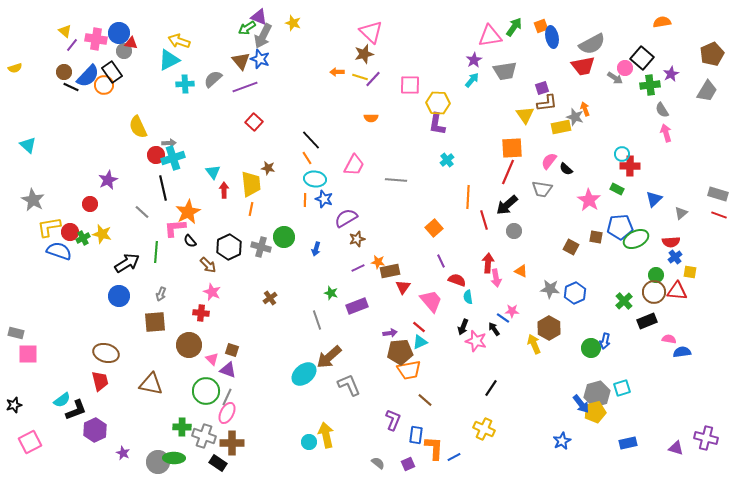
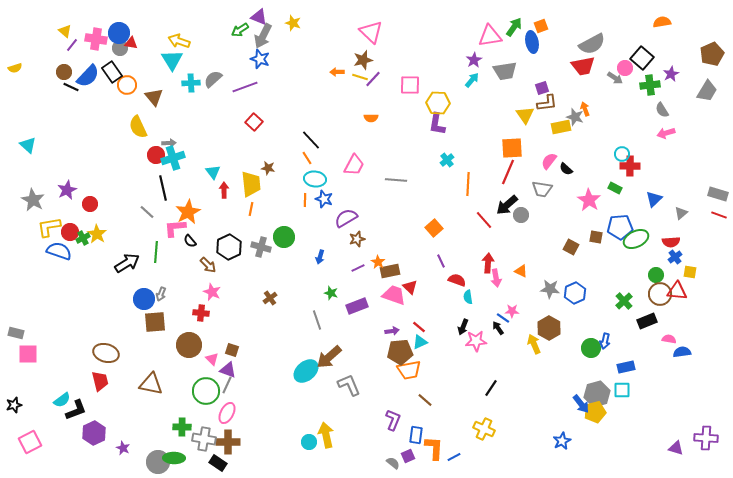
green arrow at (247, 28): moved 7 px left, 2 px down
blue ellipse at (552, 37): moved 20 px left, 5 px down
gray circle at (124, 51): moved 4 px left, 3 px up
brown star at (364, 54): moved 1 px left, 6 px down
cyan triangle at (169, 60): moved 3 px right; rotated 35 degrees counterclockwise
brown triangle at (241, 61): moved 87 px left, 36 px down
cyan cross at (185, 84): moved 6 px right, 1 px up
orange circle at (104, 85): moved 23 px right
pink arrow at (666, 133): rotated 90 degrees counterclockwise
purple star at (108, 180): moved 41 px left, 10 px down
green rectangle at (617, 189): moved 2 px left, 1 px up
orange line at (468, 197): moved 13 px up
gray line at (142, 212): moved 5 px right
red line at (484, 220): rotated 24 degrees counterclockwise
gray circle at (514, 231): moved 7 px right, 16 px up
yellow star at (102, 234): moved 5 px left; rotated 18 degrees clockwise
blue arrow at (316, 249): moved 4 px right, 8 px down
orange star at (378, 262): rotated 24 degrees clockwise
red triangle at (403, 287): moved 7 px right; rotated 21 degrees counterclockwise
brown circle at (654, 292): moved 6 px right, 2 px down
blue circle at (119, 296): moved 25 px right, 3 px down
pink trapezoid at (431, 301): moved 37 px left, 6 px up; rotated 30 degrees counterclockwise
black arrow at (494, 329): moved 4 px right, 1 px up
purple arrow at (390, 333): moved 2 px right, 2 px up
pink star at (476, 341): rotated 20 degrees counterclockwise
cyan ellipse at (304, 374): moved 2 px right, 3 px up
cyan square at (622, 388): moved 2 px down; rotated 18 degrees clockwise
gray line at (227, 397): moved 12 px up
purple hexagon at (95, 430): moved 1 px left, 3 px down
gray cross at (204, 436): moved 3 px down; rotated 10 degrees counterclockwise
purple cross at (706, 438): rotated 10 degrees counterclockwise
brown cross at (232, 443): moved 4 px left, 1 px up
blue rectangle at (628, 443): moved 2 px left, 76 px up
purple star at (123, 453): moved 5 px up
gray semicircle at (378, 463): moved 15 px right
purple square at (408, 464): moved 8 px up
